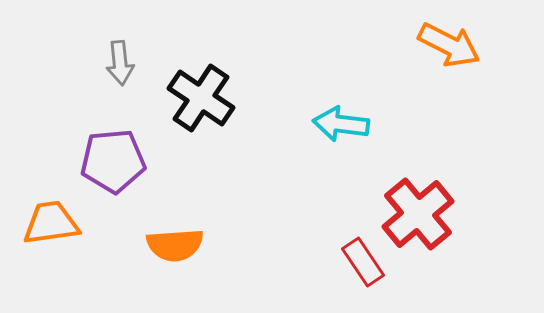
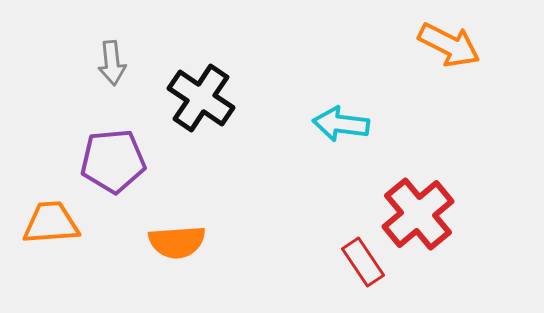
gray arrow: moved 8 px left
orange trapezoid: rotated 4 degrees clockwise
orange semicircle: moved 2 px right, 3 px up
